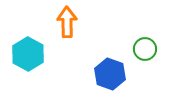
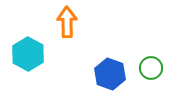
green circle: moved 6 px right, 19 px down
